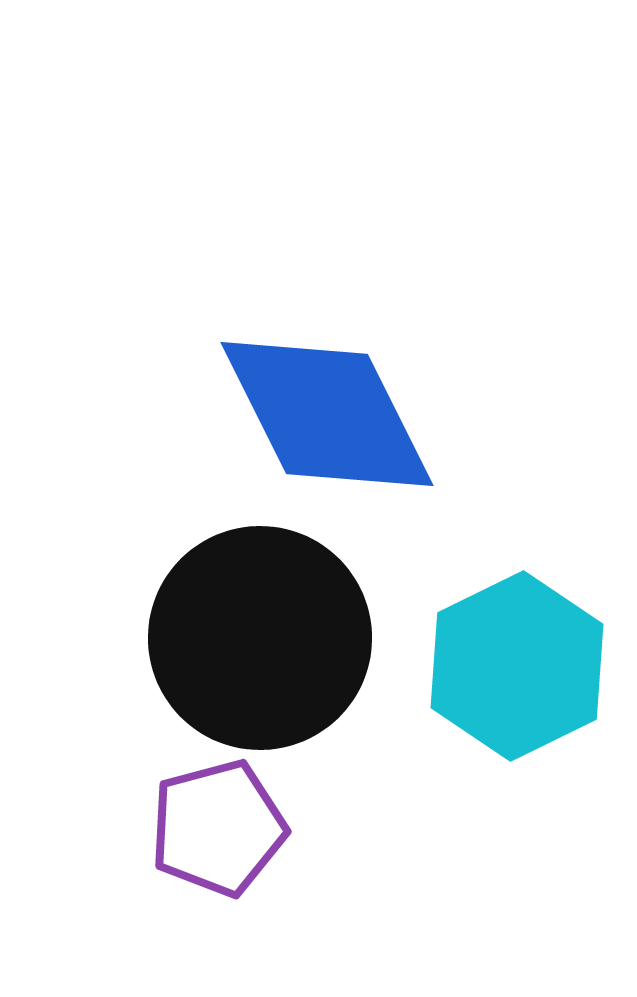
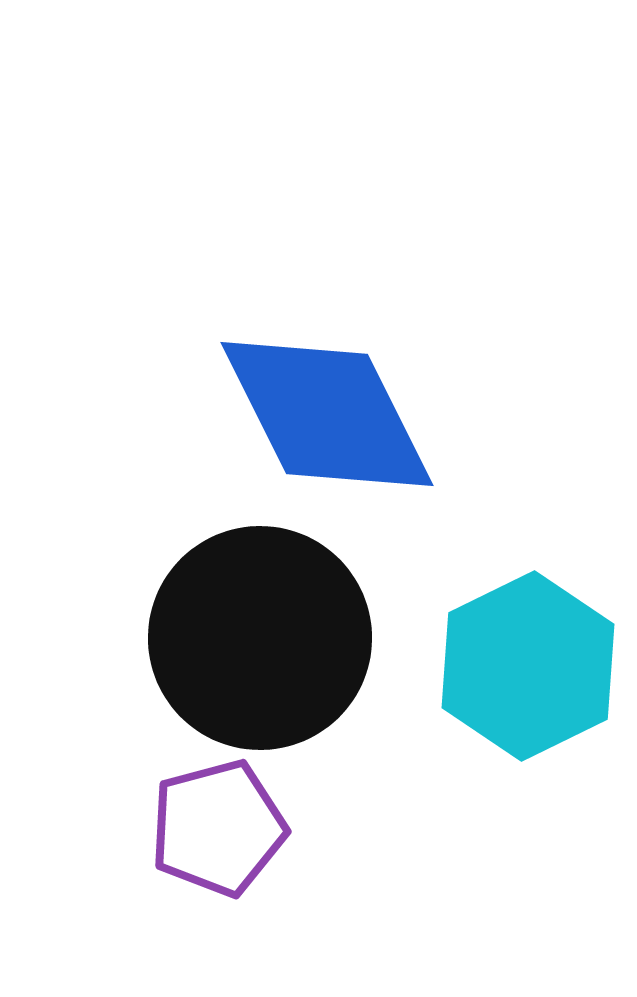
cyan hexagon: moved 11 px right
